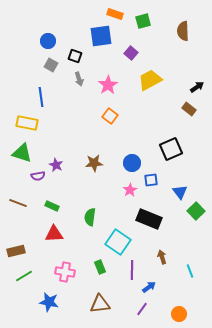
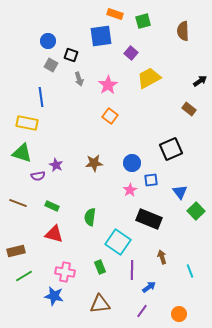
black square at (75, 56): moved 4 px left, 1 px up
yellow trapezoid at (150, 80): moved 1 px left, 2 px up
black arrow at (197, 87): moved 3 px right, 6 px up
red triangle at (54, 234): rotated 18 degrees clockwise
blue star at (49, 302): moved 5 px right, 6 px up
purple line at (142, 309): moved 2 px down
